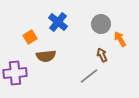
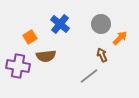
blue cross: moved 2 px right, 2 px down
orange arrow: moved 1 px up; rotated 77 degrees clockwise
purple cross: moved 3 px right, 7 px up; rotated 15 degrees clockwise
